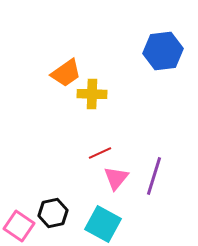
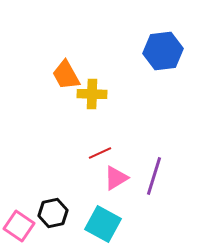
orange trapezoid: moved 2 px down; rotated 96 degrees clockwise
pink triangle: rotated 20 degrees clockwise
